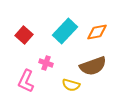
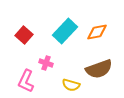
brown semicircle: moved 6 px right, 3 px down
